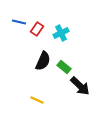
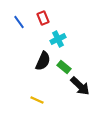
blue line: rotated 40 degrees clockwise
red rectangle: moved 6 px right, 11 px up; rotated 56 degrees counterclockwise
cyan cross: moved 3 px left, 6 px down
